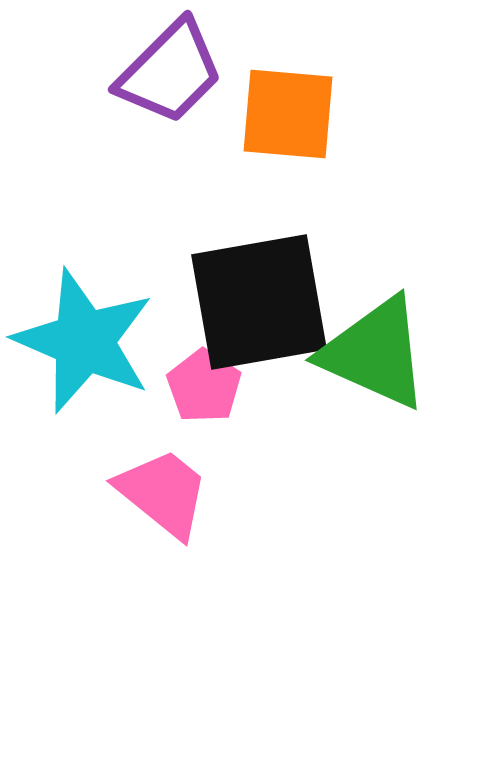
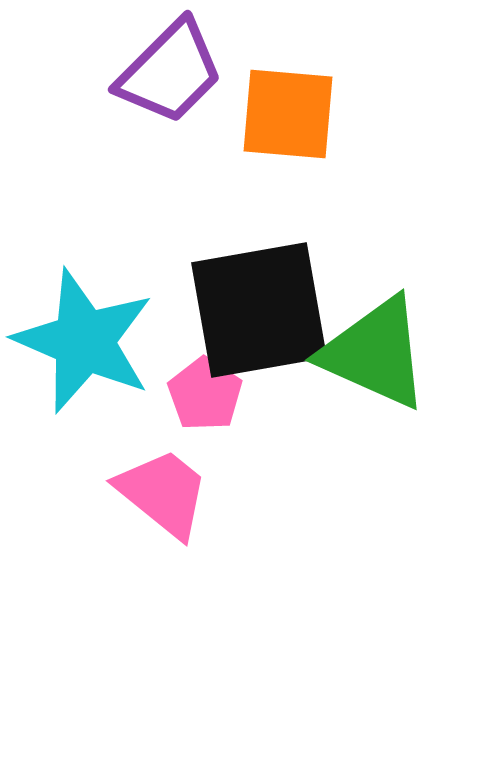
black square: moved 8 px down
pink pentagon: moved 1 px right, 8 px down
